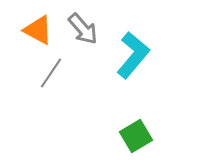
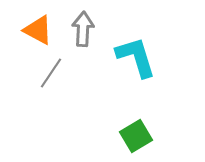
gray arrow: rotated 136 degrees counterclockwise
cyan L-shape: moved 3 px right, 2 px down; rotated 57 degrees counterclockwise
